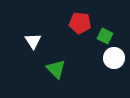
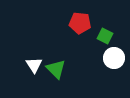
white triangle: moved 1 px right, 24 px down
